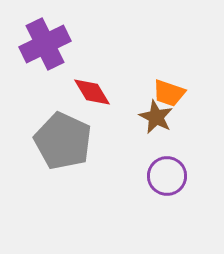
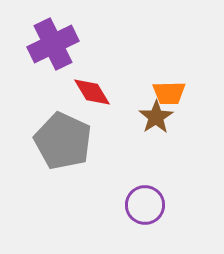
purple cross: moved 8 px right
orange trapezoid: rotated 20 degrees counterclockwise
brown star: rotated 12 degrees clockwise
purple circle: moved 22 px left, 29 px down
